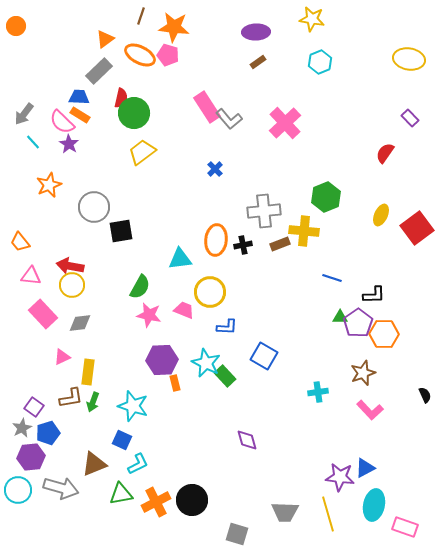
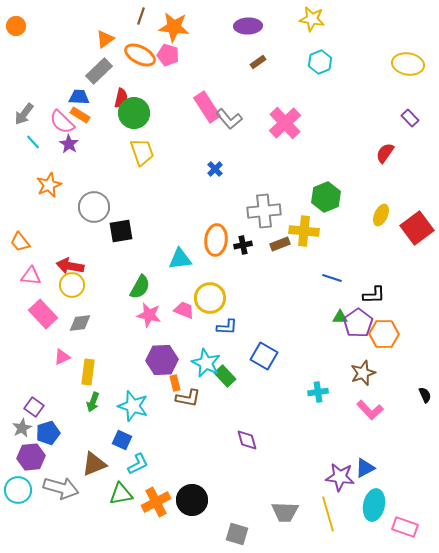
purple ellipse at (256, 32): moved 8 px left, 6 px up
yellow ellipse at (409, 59): moved 1 px left, 5 px down
yellow trapezoid at (142, 152): rotated 108 degrees clockwise
yellow circle at (210, 292): moved 6 px down
brown L-shape at (71, 398): moved 117 px right; rotated 20 degrees clockwise
